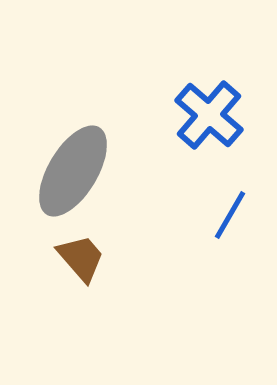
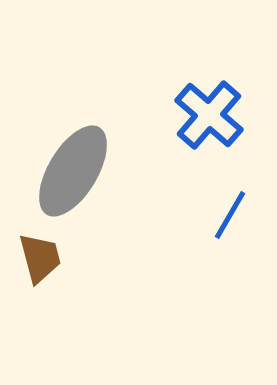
brown trapezoid: moved 41 px left; rotated 26 degrees clockwise
